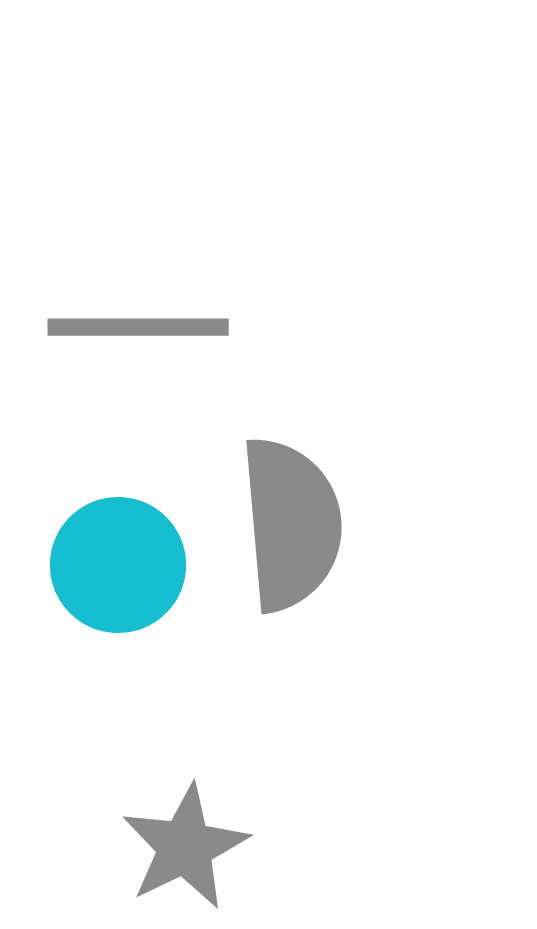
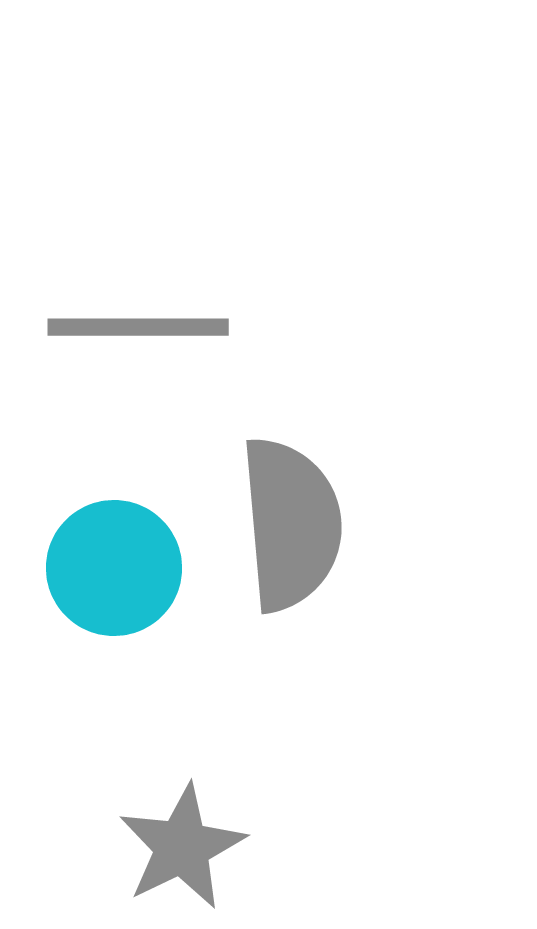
cyan circle: moved 4 px left, 3 px down
gray star: moved 3 px left
